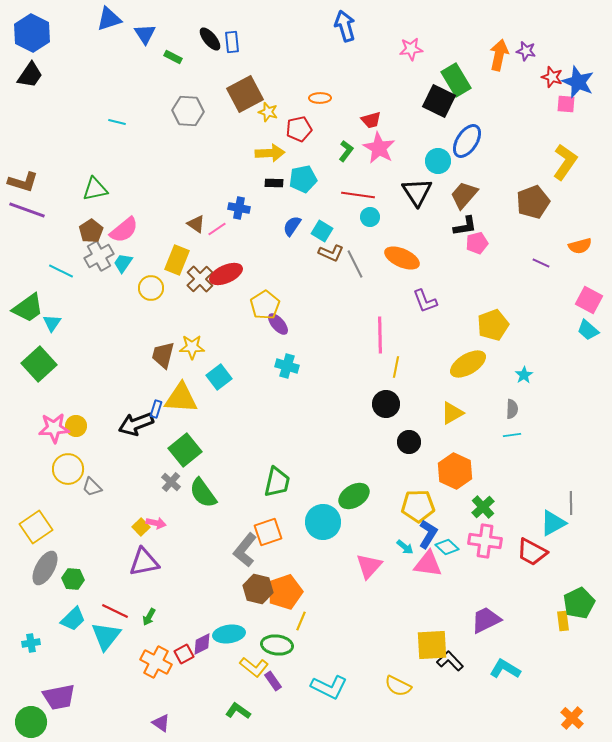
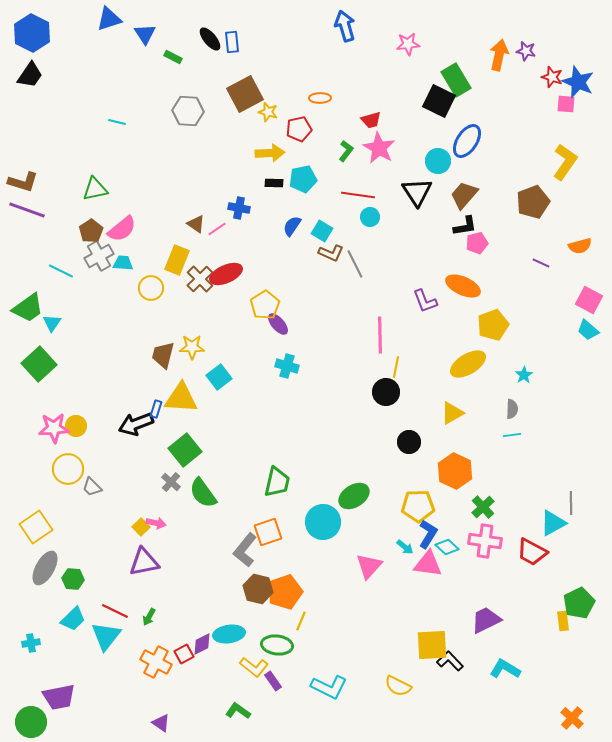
pink star at (411, 49): moved 3 px left, 5 px up
pink semicircle at (124, 230): moved 2 px left, 1 px up
orange ellipse at (402, 258): moved 61 px right, 28 px down
cyan trapezoid at (123, 263): rotated 60 degrees clockwise
black circle at (386, 404): moved 12 px up
